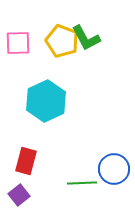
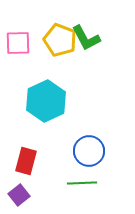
yellow pentagon: moved 2 px left, 1 px up
blue circle: moved 25 px left, 18 px up
